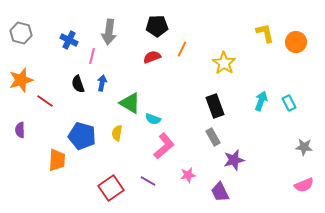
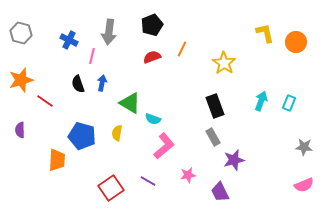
black pentagon: moved 5 px left, 1 px up; rotated 20 degrees counterclockwise
cyan rectangle: rotated 49 degrees clockwise
